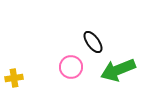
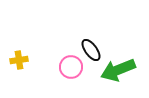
black ellipse: moved 2 px left, 8 px down
yellow cross: moved 5 px right, 18 px up
